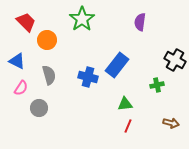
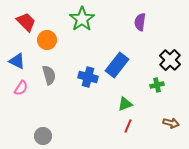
black cross: moved 5 px left; rotated 15 degrees clockwise
green triangle: rotated 14 degrees counterclockwise
gray circle: moved 4 px right, 28 px down
